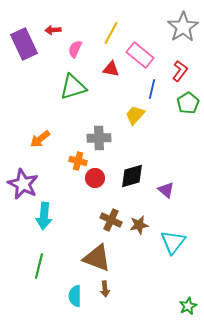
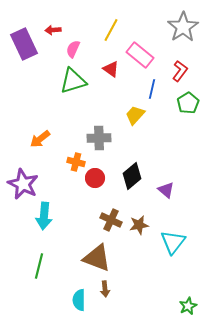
yellow line: moved 3 px up
pink semicircle: moved 2 px left
red triangle: rotated 24 degrees clockwise
green triangle: moved 6 px up
orange cross: moved 2 px left, 1 px down
black diamond: rotated 24 degrees counterclockwise
cyan semicircle: moved 4 px right, 4 px down
